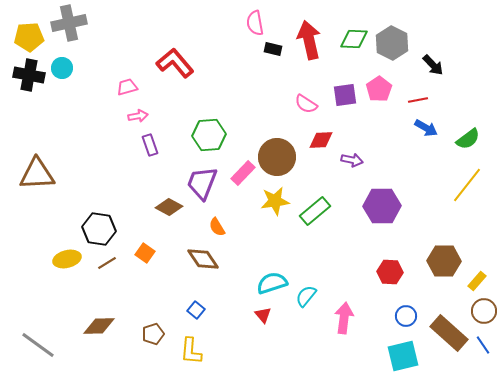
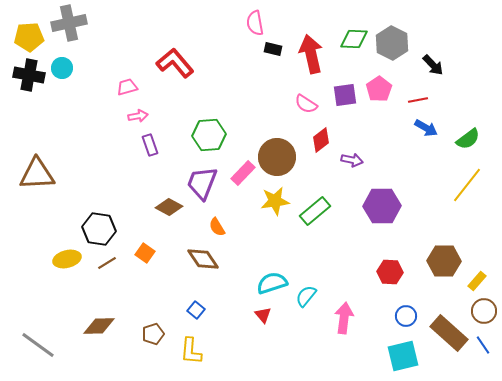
red arrow at (309, 40): moved 2 px right, 14 px down
red diamond at (321, 140): rotated 35 degrees counterclockwise
